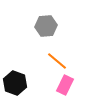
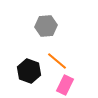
black hexagon: moved 14 px right, 12 px up
